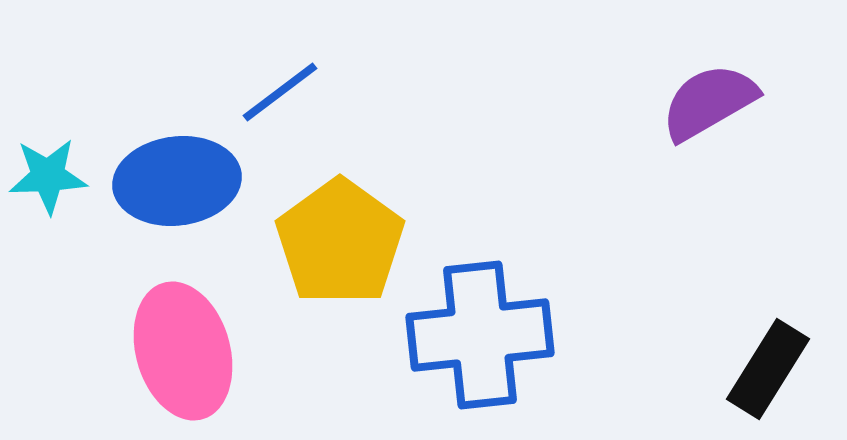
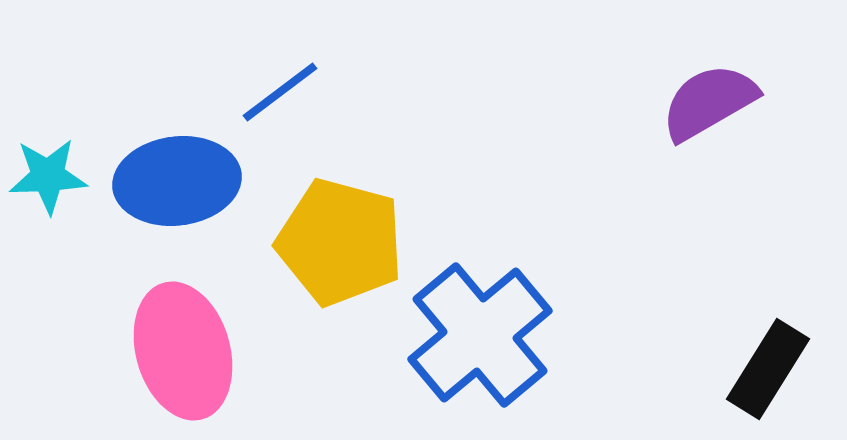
yellow pentagon: rotated 21 degrees counterclockwise
blue cross: rotated 34 degrees counterclockwise
